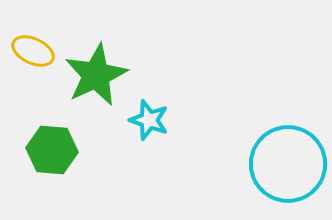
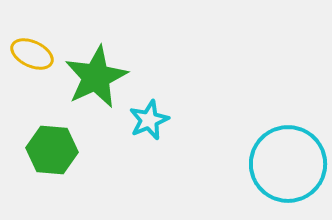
yellow ellipse: moved 1 px left, 3 px down
green star: moved 2 px down
cyan star: rotated 30 degrees clockwise
